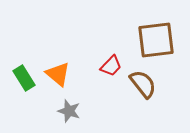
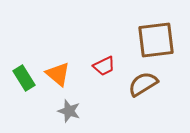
red trapezoid: moved 7 px left; rotated 20 degrees clockwise
brown semicircle: rotated 84 degrees counterclockwise
